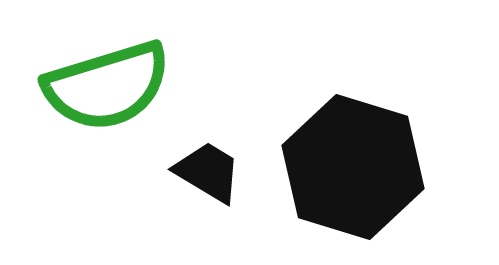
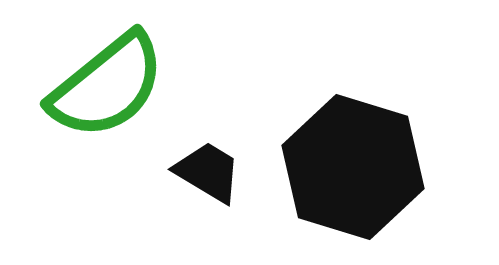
green semicircle: rotated 22 degrees counterclockwise
